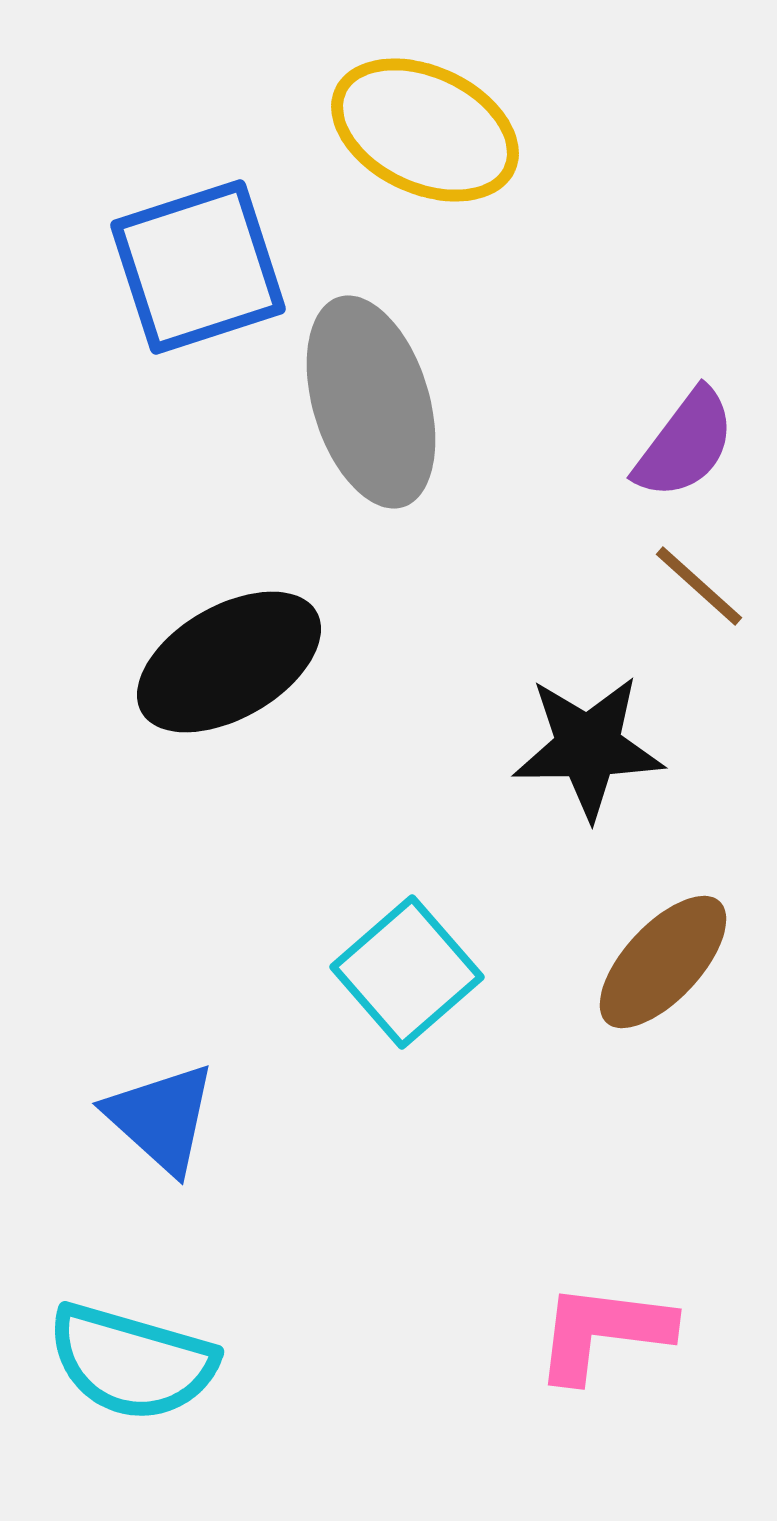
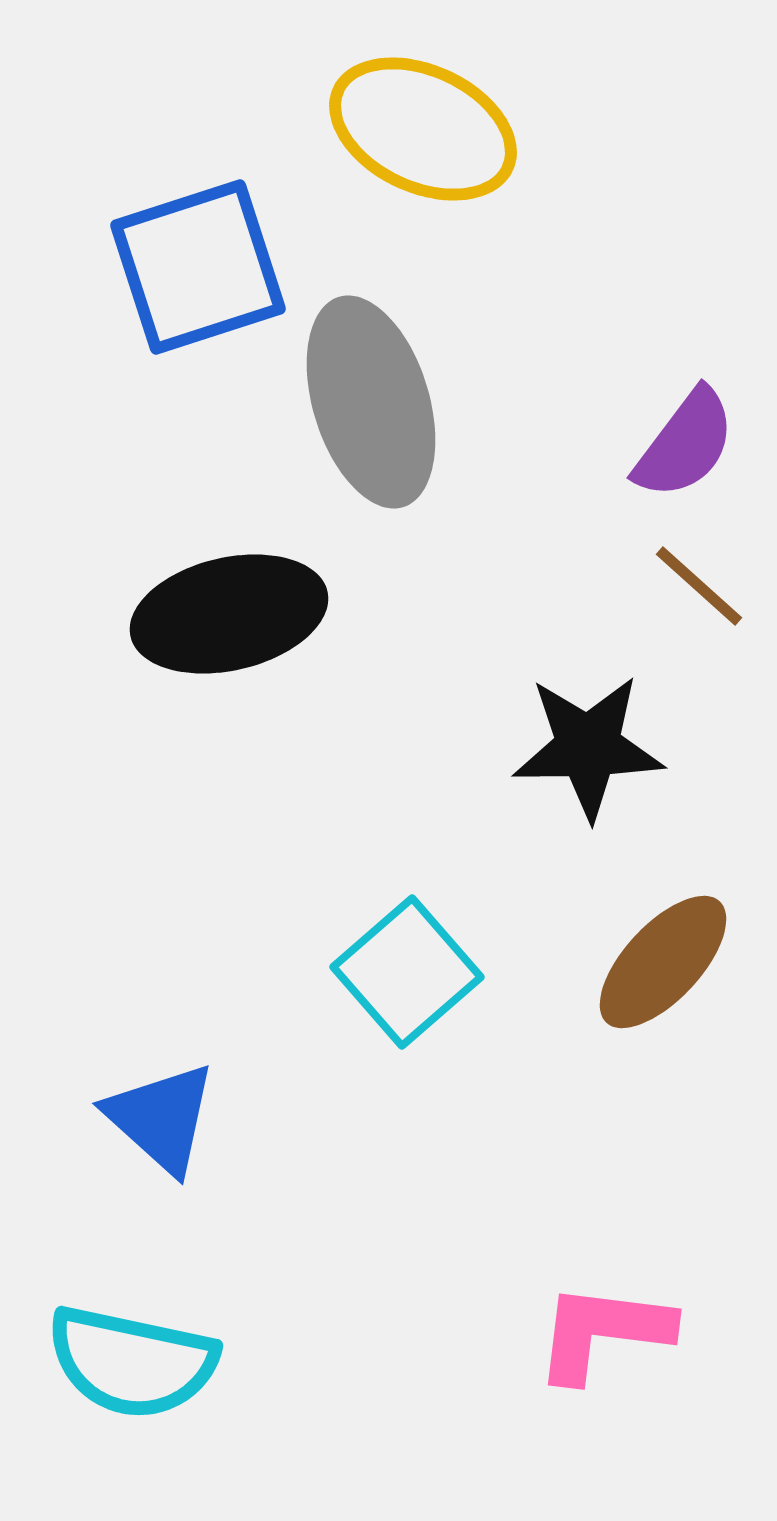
yellow ellipse: moved 2 px left, 1 px up
black ellipse: moved 48 px up; rotated 17 degrees clockwise
cyan semicircle: rotated 4 degrees counterclockwise
